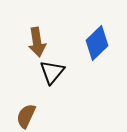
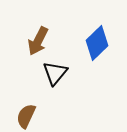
brown arrow: moved 1 px right, 1 px up; rotated 36 degrees clockwise
black triangle: moved 3 px right, 1 px down
